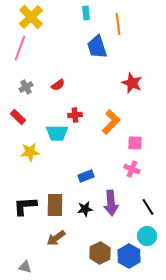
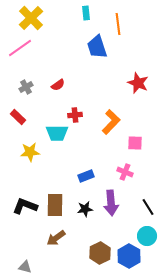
yellow cross: moved 1 px down
pink line: rotated 35 degrees clockwise
red star: moved 6 px right
pink cross: moved 7 px left, 3 px down
black L-shape: rotated 25 degrees clockwise
